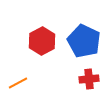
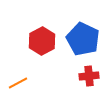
blue pentagon: moved 1 px left, 2 px up
red cross: moved 3 px up
